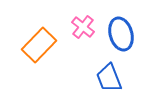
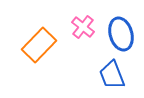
blue trapezoid: moved 3 px right, 3 px up
